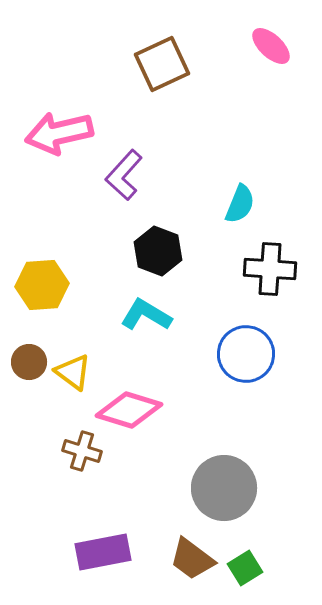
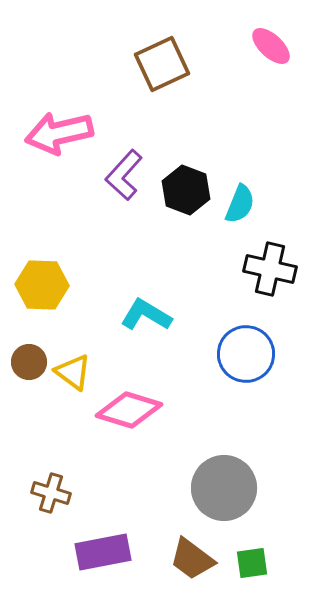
black hexagon: moved 28 px right, 61 px up
black cross: rotated 9 degrees clockwise
yellow hexagon: rotated 6 degrees clockwise
brown cross: moved 31 px left, 42 px down
green square: moved 7 px right, 5 px up; rotated 24 degrees clockwise
